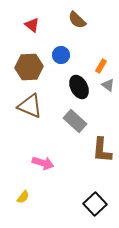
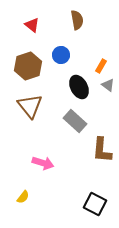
brown semicircle: rotated 144 degrees counterclockwise
brown hexagon: moved 1 px left, 1 px up; rotated 16 degrees counterclockwise
brown triangle: rotated 28 degrees clockwise
black square: rotated 20 degrees counterclockwise
